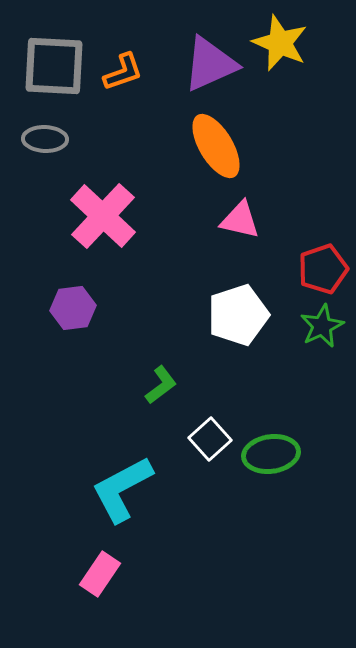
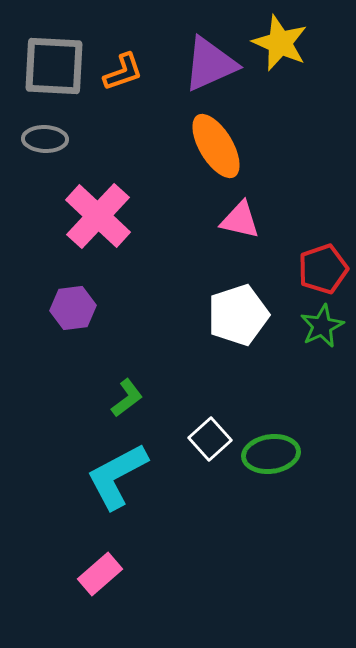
pink cross: moved 5 px left
green L-shape: moved 34 px left, 13 px down
cyan L-shape: moved 5 px left, 13 px up
pink rectangle: rotated 15 degrees clockwise
